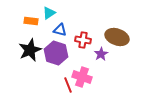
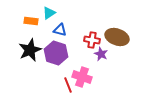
red cross: moved 9 px right
purple star: rotated 16 degrees counterclockwise
